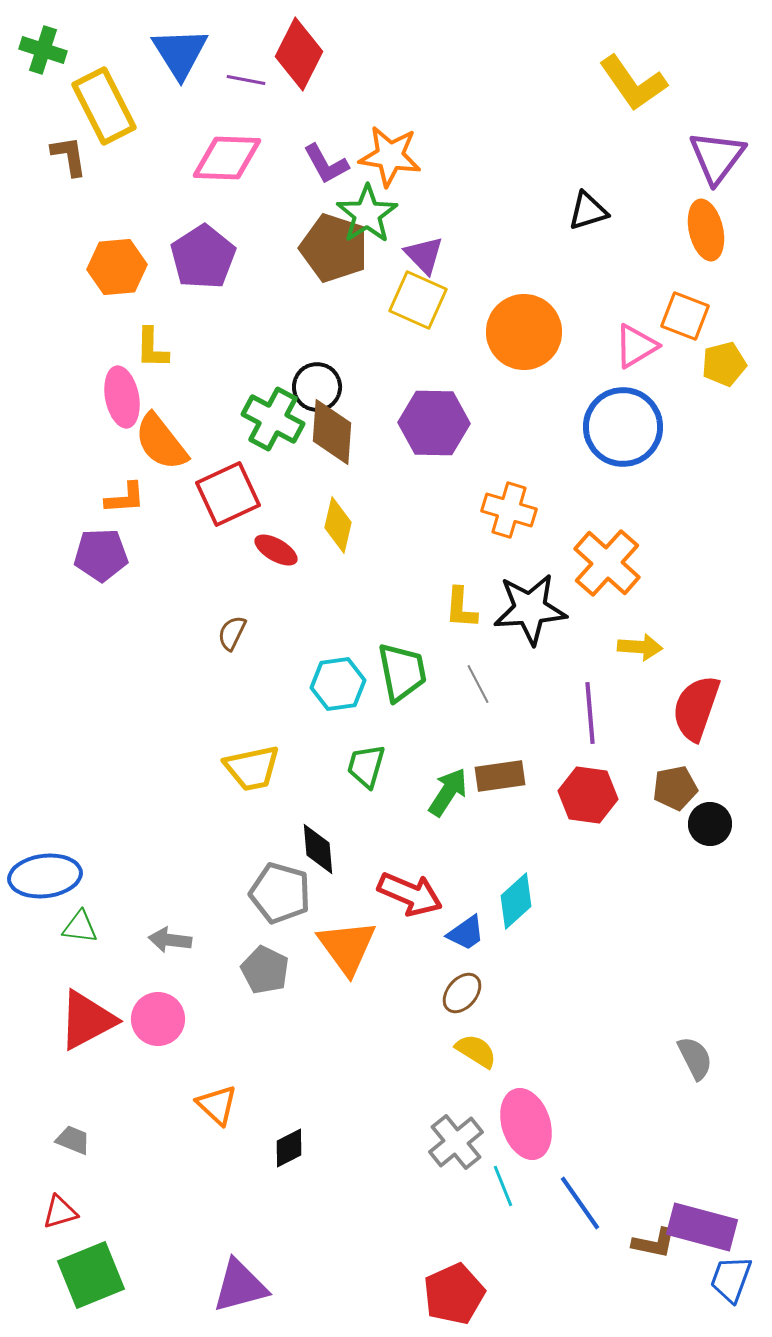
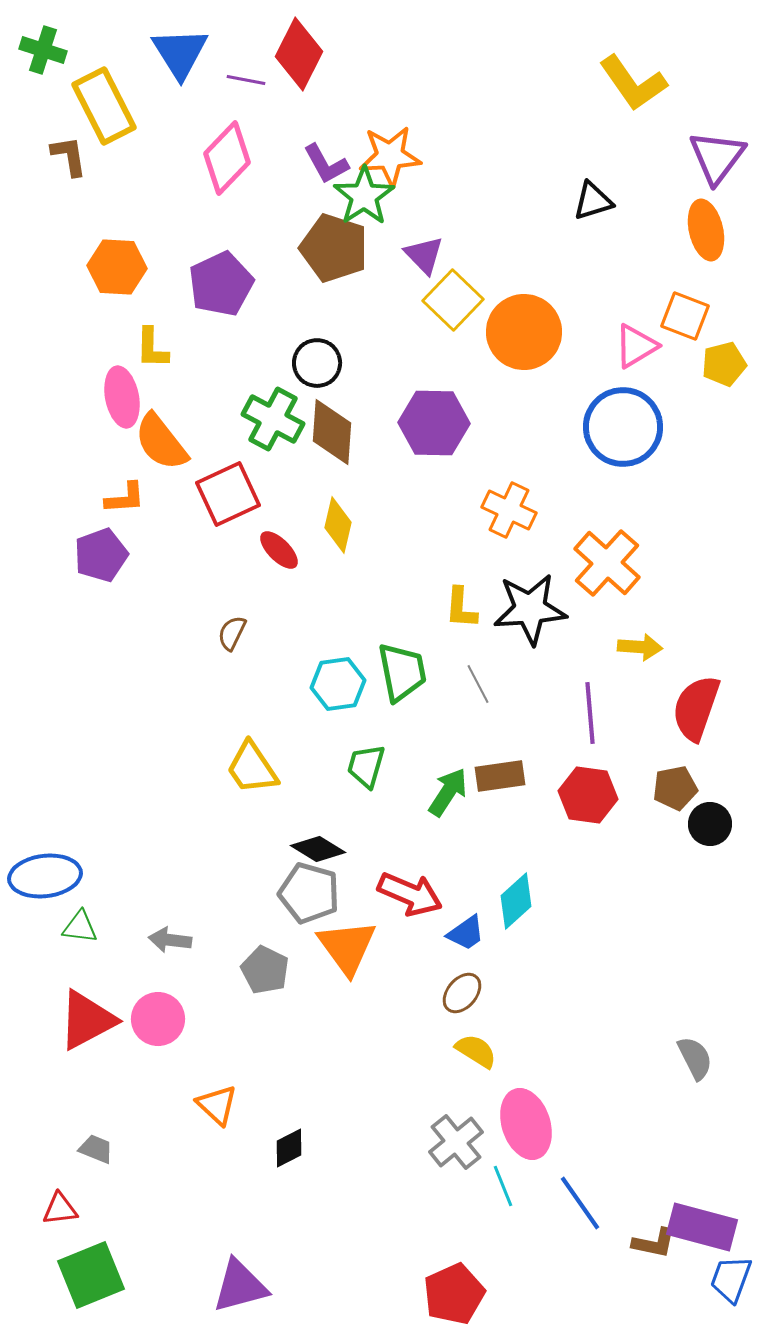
orange star at (390, 156): rotated 12 degrees counterclockwise
pink diamond at (227, 158): rotated 48 degrees counterclockwise
black triangle at (588, 211): moved 5 px right, 10 px up
green star at (367, 214): moved 3 px left, 18 px up
purple pentagon at (203, 257): moved 18 px right, 27 px down; rotated 8 degrees clockwise
orange hexagon at (117, 267): rotated 8 degrees clockwise
yellow square at (418, 300): moved 35 px right; rotated 20 degrees clockwise
black circle at (317, 387): moved 24 px up
orange cross at (509, 510): rotated 8 degrees clockwise
red ellipse at (276, 550): moved 3 px right; rotated 15 degrees clockwise
purple pentagon at (101, 555): rotated 18 degrees counterclockwise
yellow trapezoid at (252, 768): rotated 68 degrees clockwise
black diamond at (318, 849): rotated 54 degrees counterclockwise
gray pentagon at (280, 893): moved 29 px right
gray trapezoid at (73, 1140): moved 23 px right, 9 px down
red triangle at (60, 1212): moved 3 px up; rotated 9 degrees clockwise
